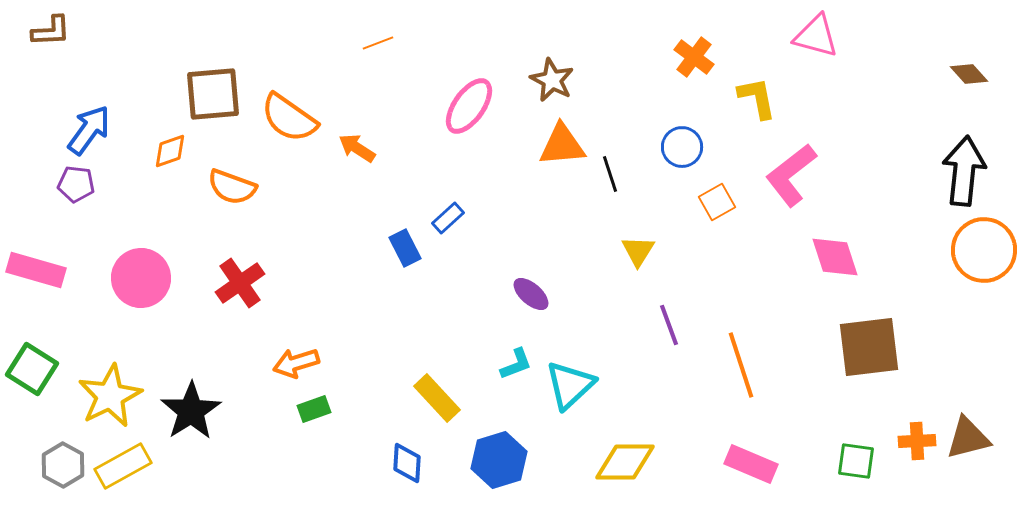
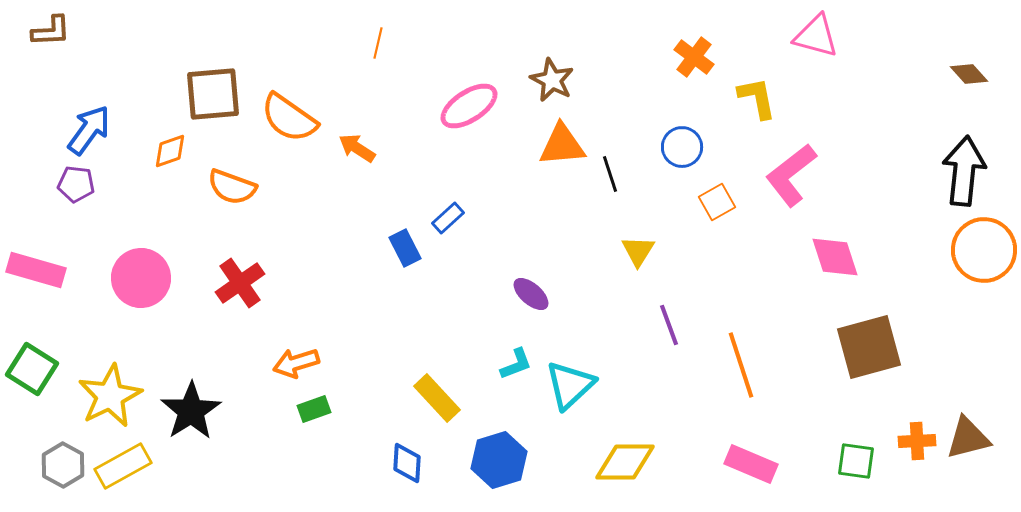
orange line at (378, 43): rotated 56 degrees counterclockwise
pink ellipse at (469, 106): rotated 22 degrees clockwise
brown square at (869, 347): rotated 8 degrees counterclockwise
